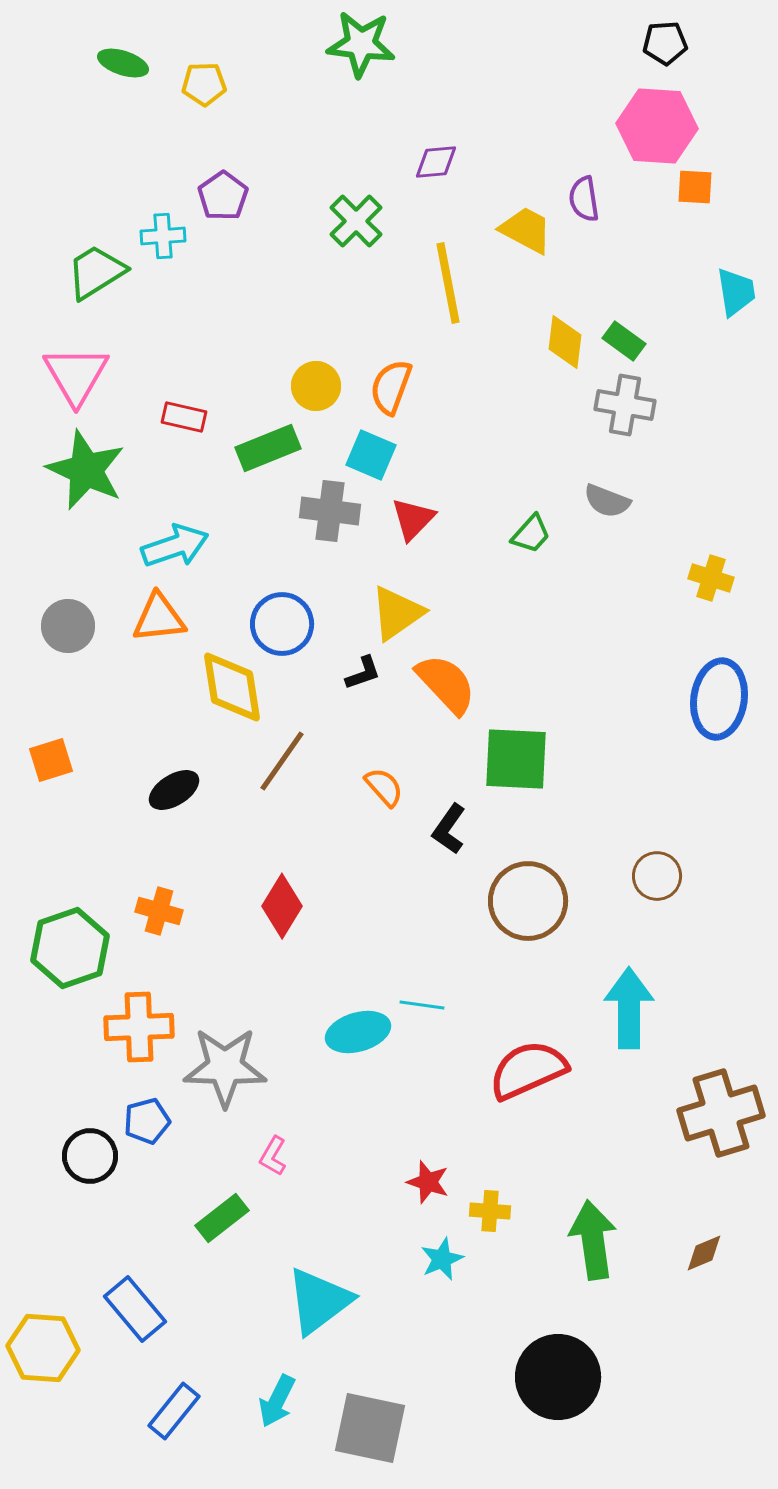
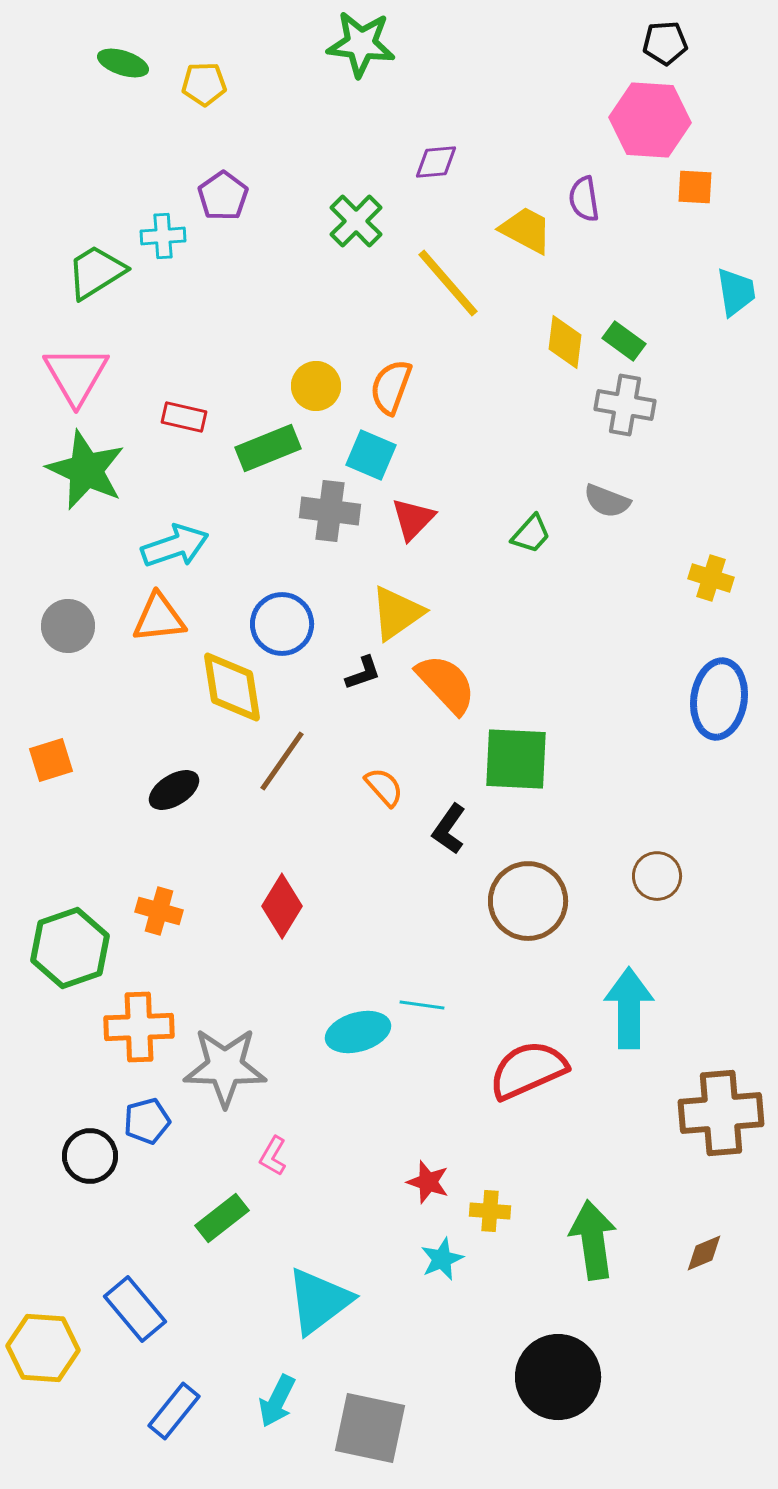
pink hexagon at (657, 126): moved 7 px left, 6 px up
yellow line at (448, 283): rotated 30 degrees counterclockwise
brown cross at (721, 1113): rotated 12 degrees clockwise
